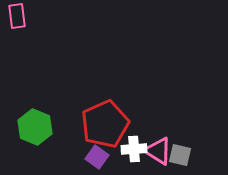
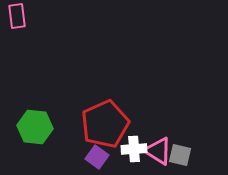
green hexagon: rotated 16 degrees counterclockwise
